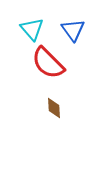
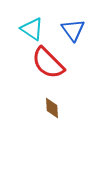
cyan triangle: rotated 15 degrees counterclockwise
brown diamond: moved 2 px left
